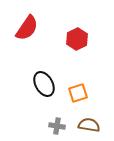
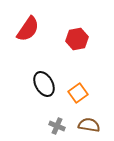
red semicircle: moved 1 px right, 1 px down
red hexagon: rotated 15 degrees clockwise
orange square: rotated 18 degrees counterclockwise
gray cross: rotated 14 degrees clockwise
